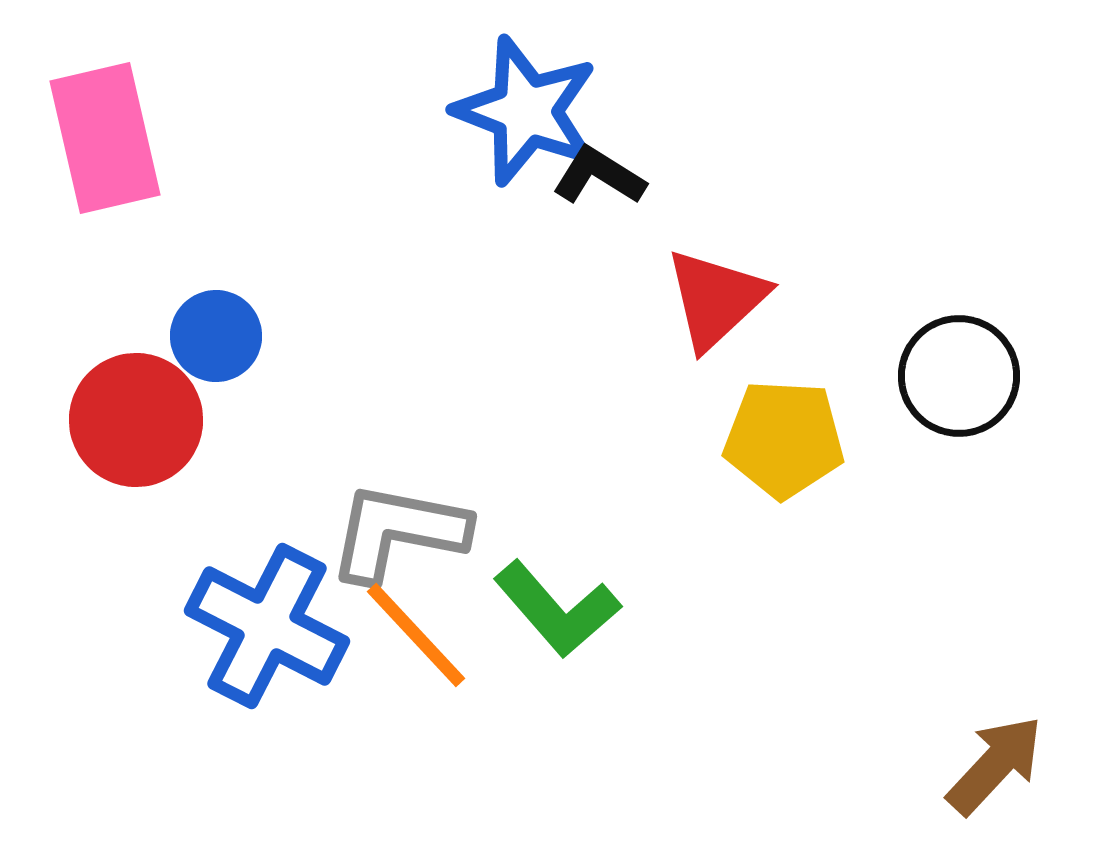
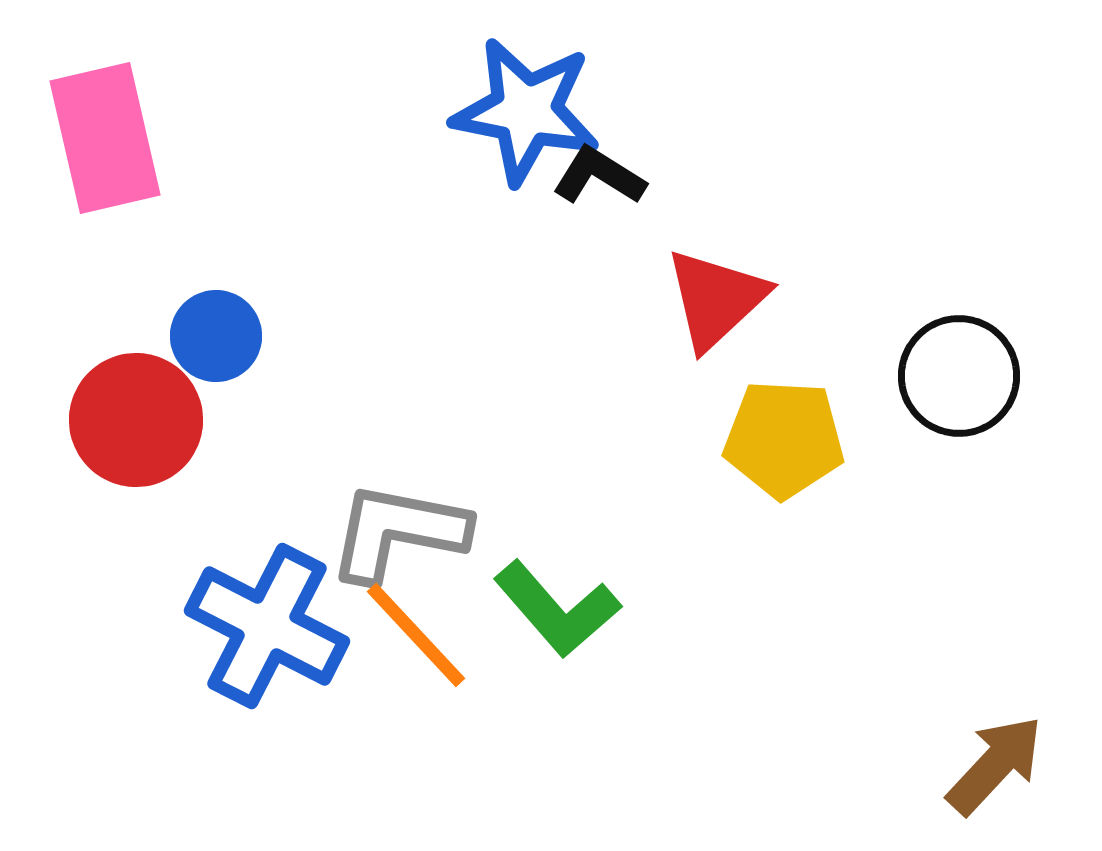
blue star: rotated 10 degrees counterclockwise
